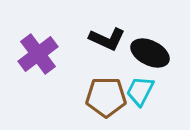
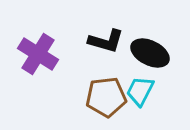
black L-shape: moved 1 px left, 2 px down; rotated 9 degrees counterclockwise
purple cross: rotated 21 degrees counterclockwise
brown pentagon: rotated 6 degrees counterclockwise
